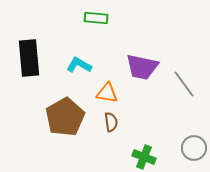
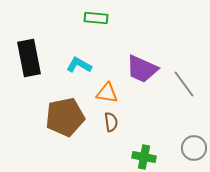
black rectangle: rotated 6 degrees counterclockwise
purple trapezoid: moved 2 px down; rotated 12 degrees clockwise
brown pentagon: rotated 18 degrees clockwise
green cross: rotated 10 degrees counterclockwise
